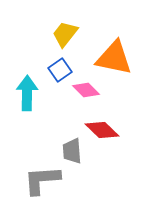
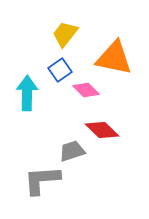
gray trapezoid: rotated 76 degrees clockwise
